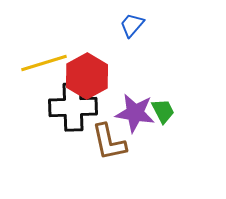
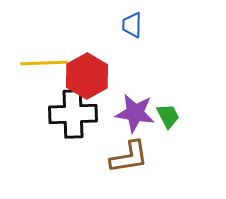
blue trapezoid: rotated 40 degrees counterclockwise
yellow line: rotated 15 degrees clockwise
black cross: moved 7 px down
green trapezoid: moved 5 px right, 5 px down
brown L-shape: moved 20 px right, 15 px down; rotated 87 degrees counterclockwise
